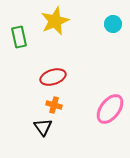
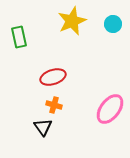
yellow star: moved 17 px right
